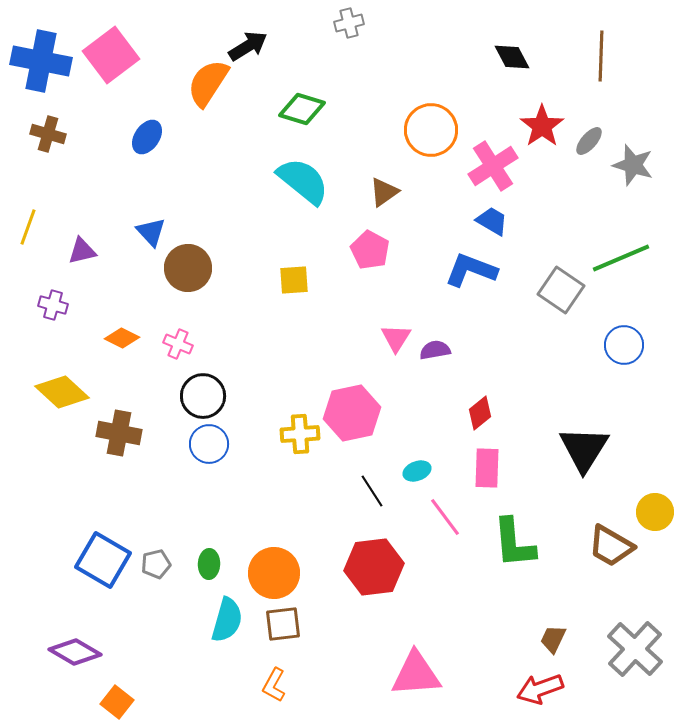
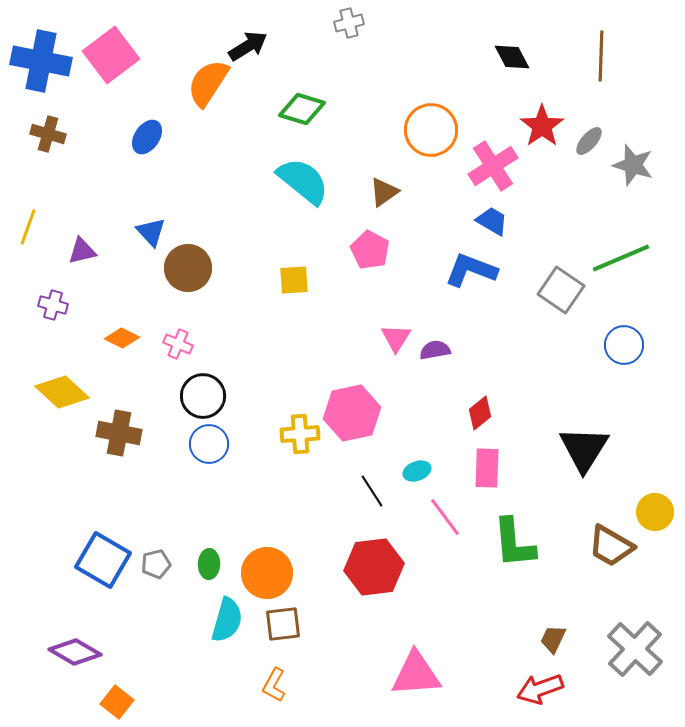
orange circle at (274, 573): moved 7 px left
